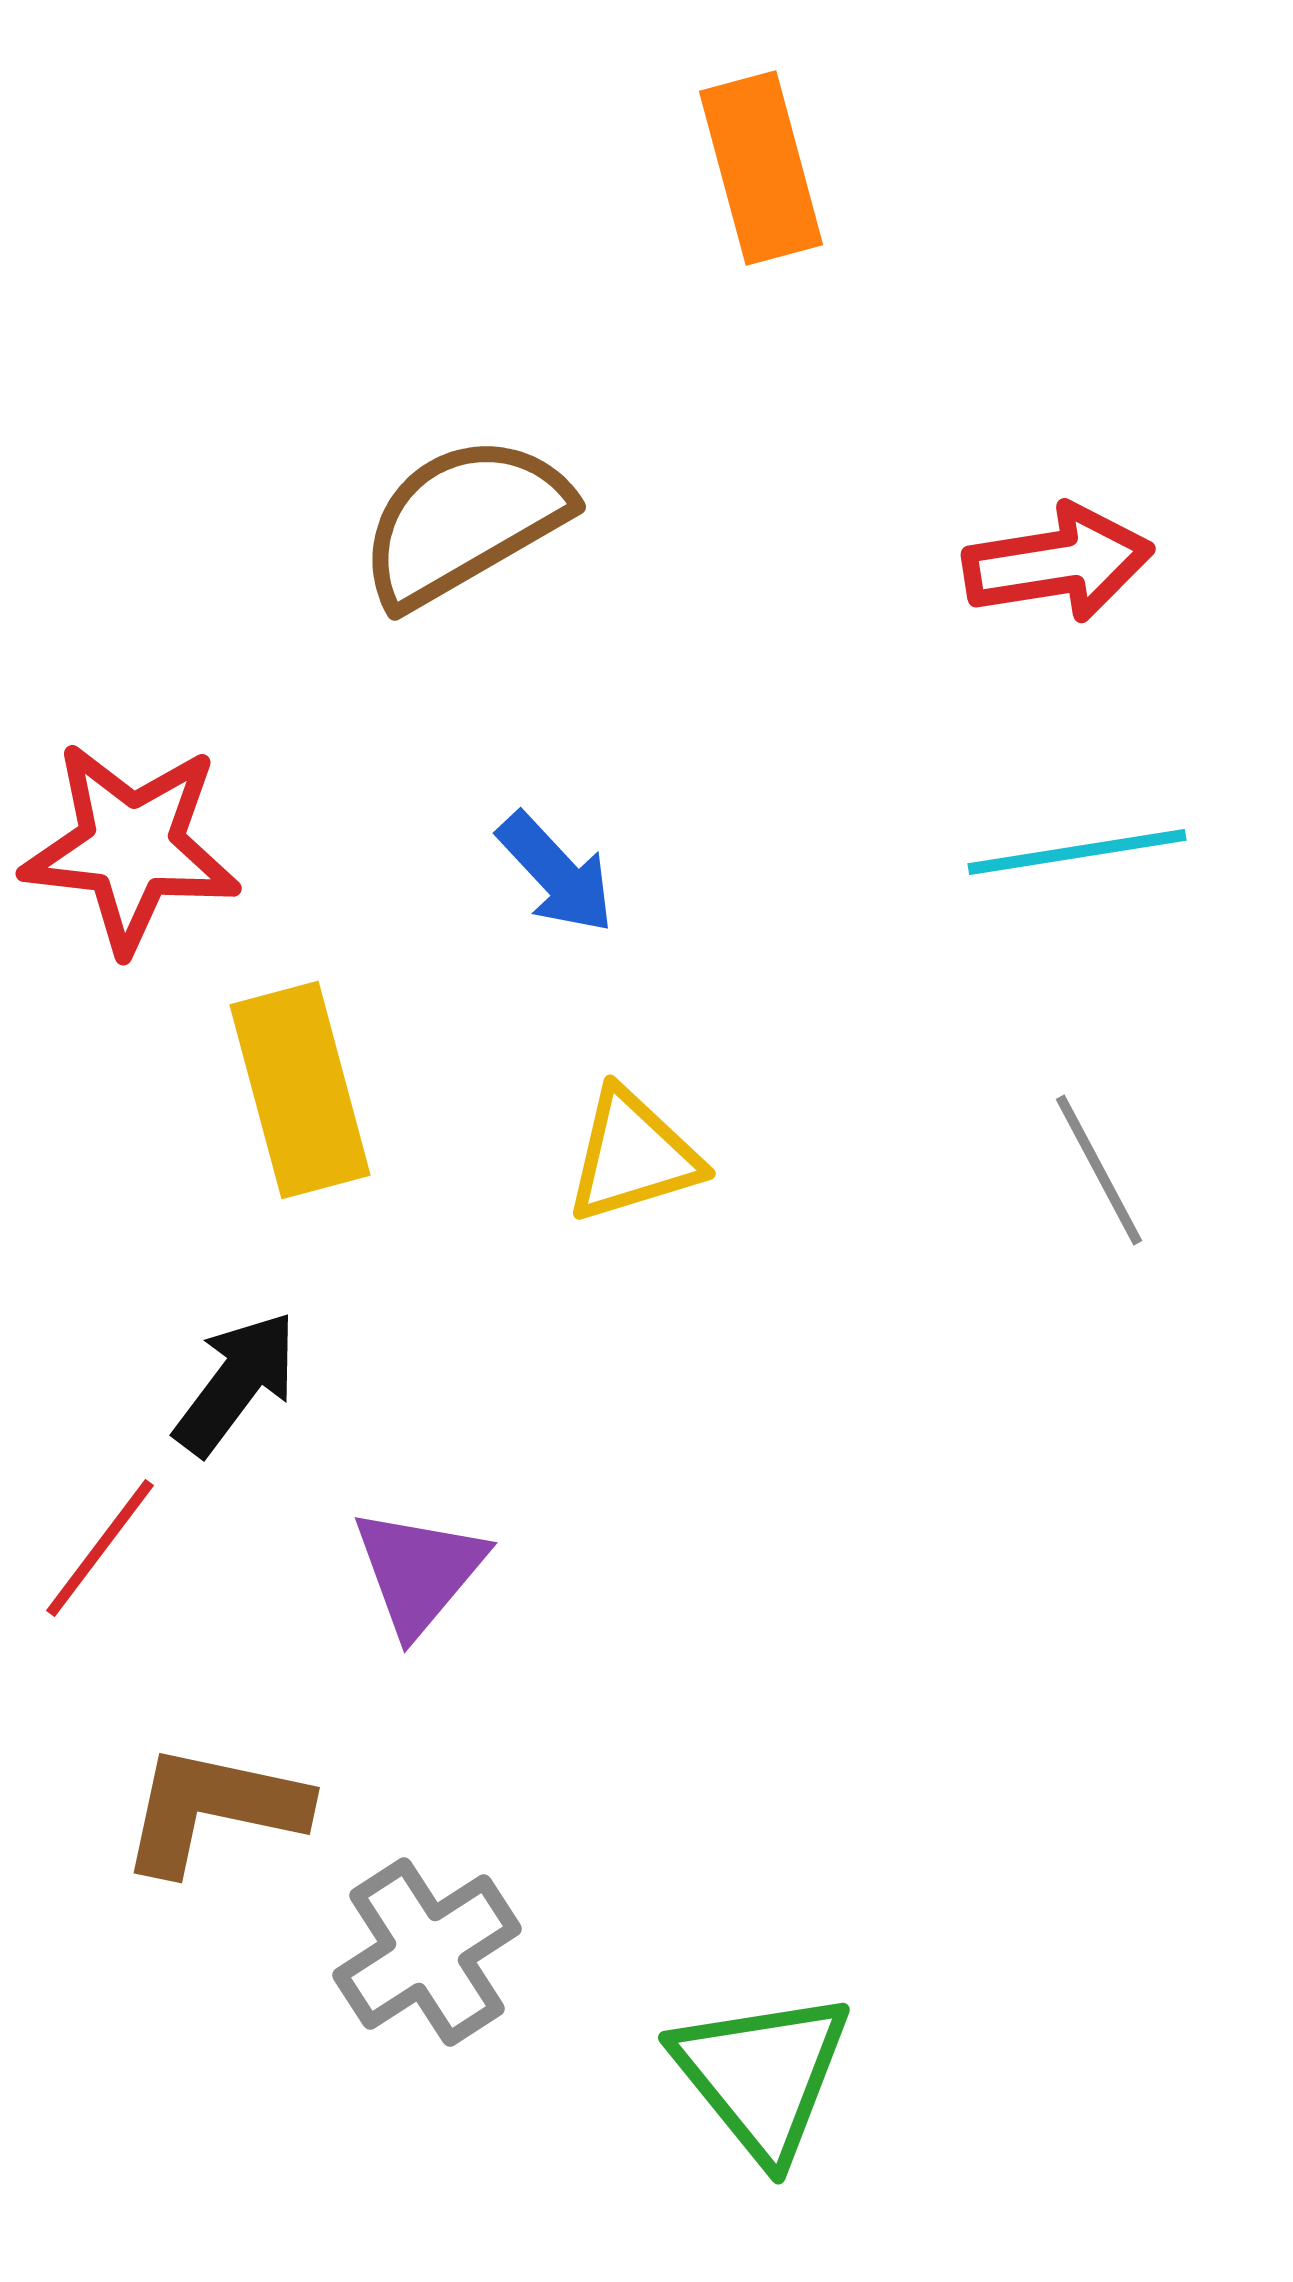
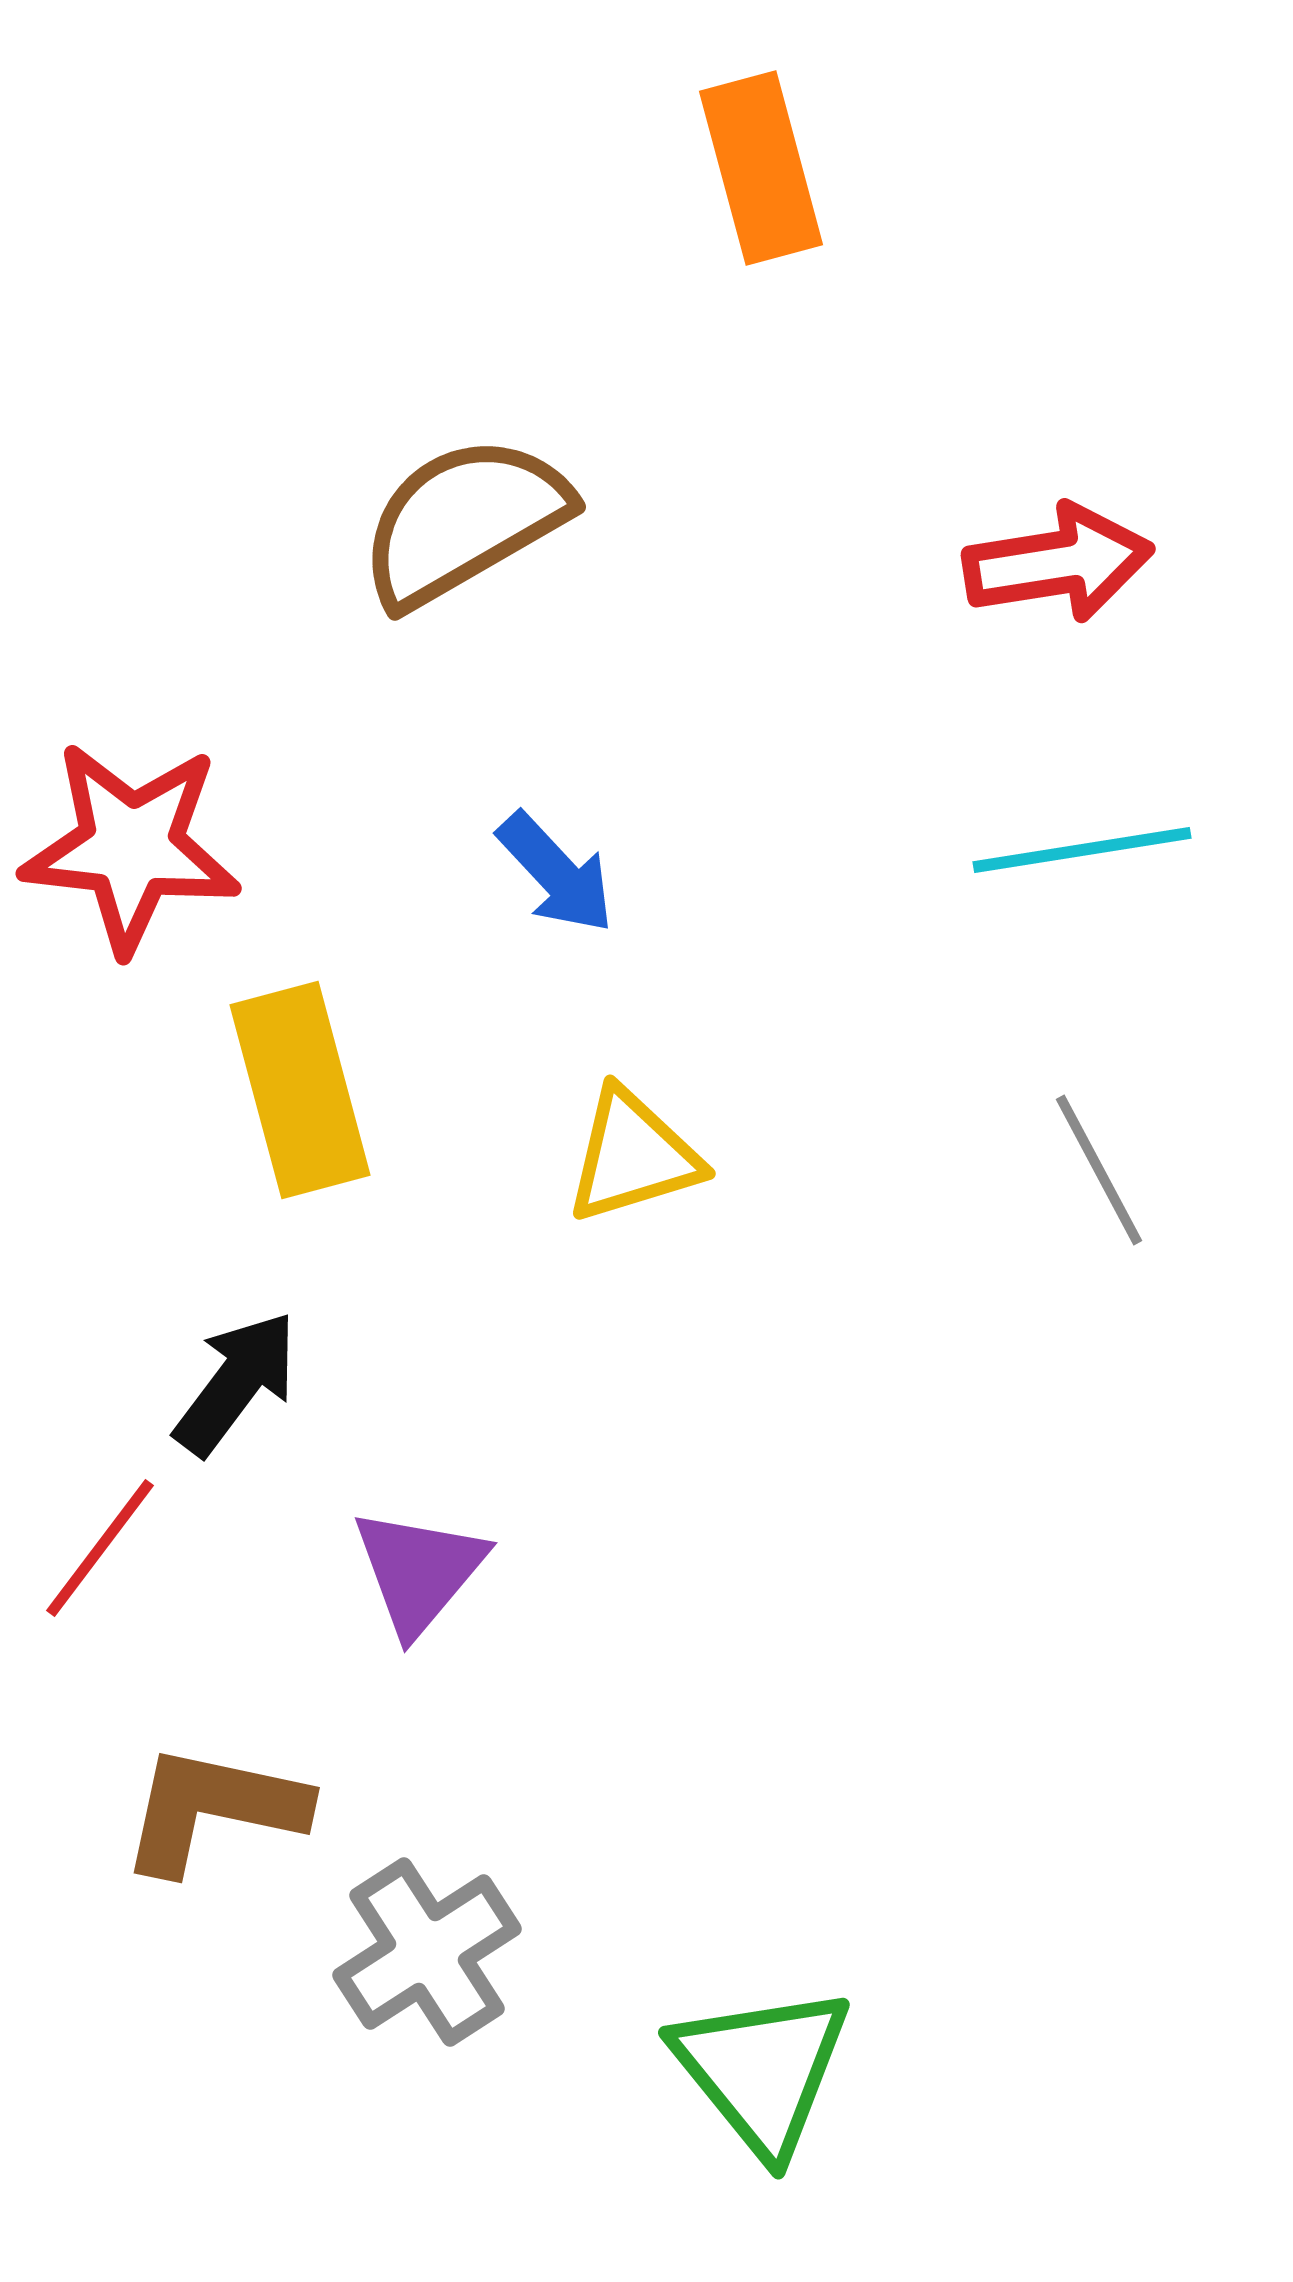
cyan line: moved 5 px right, 2 px up
green triangle: moved 5 px up
